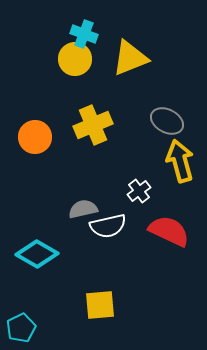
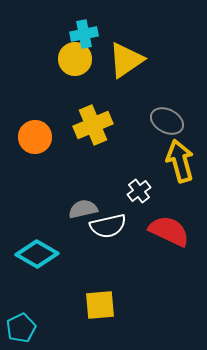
cyan cross: rotated 32 degrees counterclockwise
yellow triangle: moved 4 px left, 2 px down; rotated 12 degrees counterclockwise
